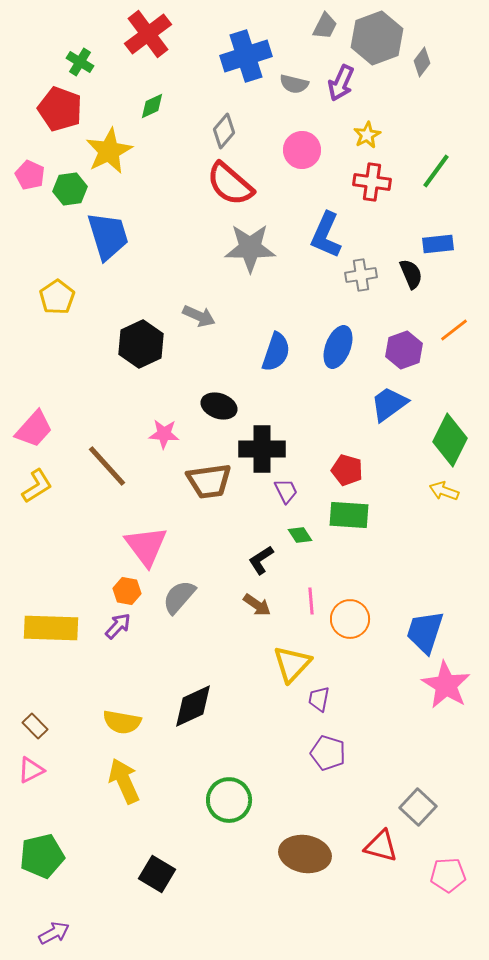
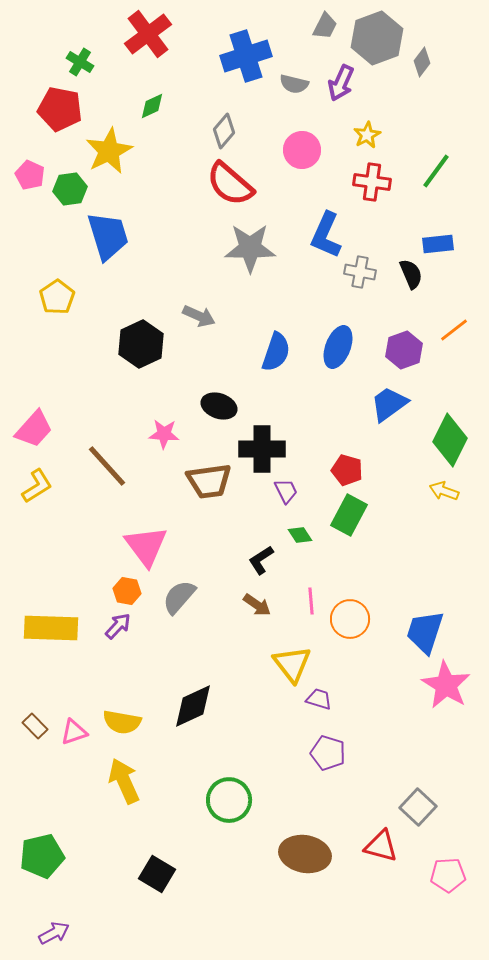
red pentagon at (60, 109): rotated 9 degrees counterclockwise
gray cross at (361, 275): moved 1 px left, 3 px up; rotated 20 degrees clockwise
green rectangle at (349, 515): rotated 66 degrees counterclockwise
yellow triangle at (292, 664): rotated 21 degrees counterclockwise
purple trapezoid at (319, 699): rotated 96 degrees clockwise
pink triangle at (31, 770): moved 43 px right, 38 px up; rotated 8 degrees clockwise
